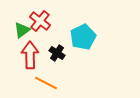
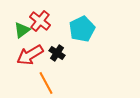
cyan pentagon: moved 1 px left, 8 px up
red arrow: rotated 120 degrees counterclockwise
orange line: rotated 35 degrees clockwise
